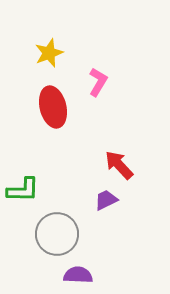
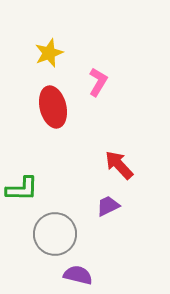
green L-shape: moved 1 px left, 1 px up
purple trapezoid: moved 2 px right, 6 px down
gray circle: moved 2 px left
purple semicircle: rotated 12 degrees clockwise
